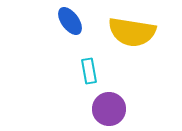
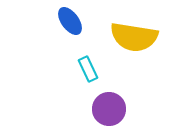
yellow semicircle: moved 2 px right, 5 px down
cyan rectangle: moved 1 px left, 2 px up; rotated 15 degrees counterclockwise
